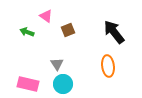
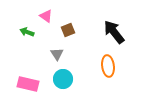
gray triangle: moved 10 px up
cyan circle: moved 5 px up
